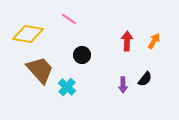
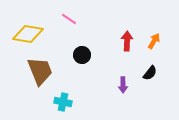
brown trapezoid: moved 1 px down; rotated 20 degrees clockwise
black semicircle: moved 5 px right, 6 px up
cyan cross: moved 4 px left, 15 px down; rotated 30 degrees counterclockwise
